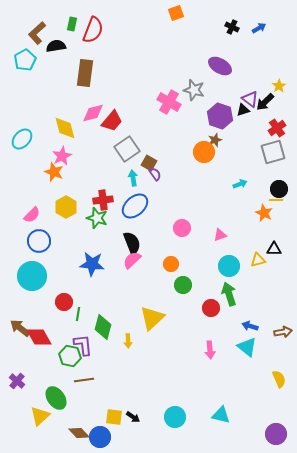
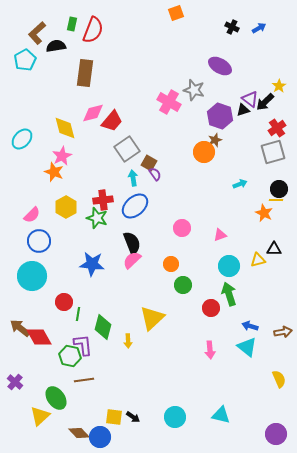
purple cross at (17, 381): moved 2 px left, 1 px down
